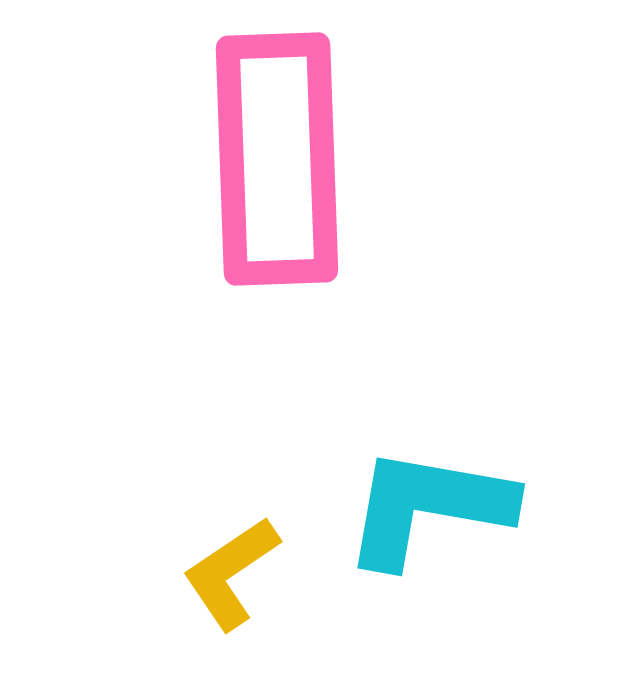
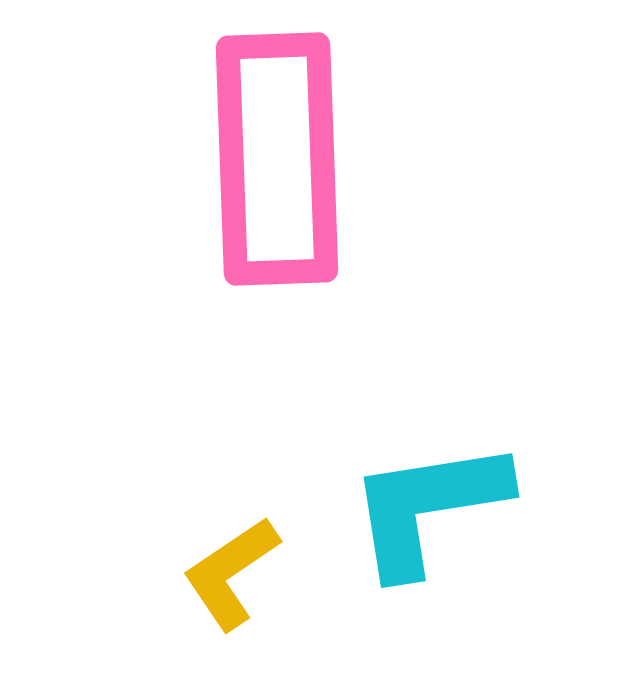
cyan L-shape: rotated 19 degrees counterclockwise
